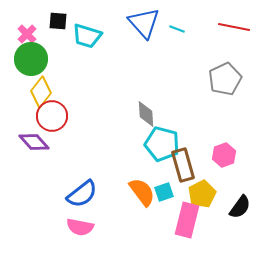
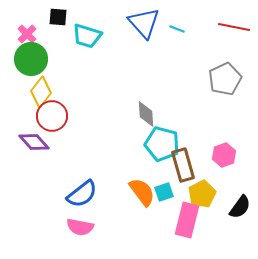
black square: moved 4 px up
